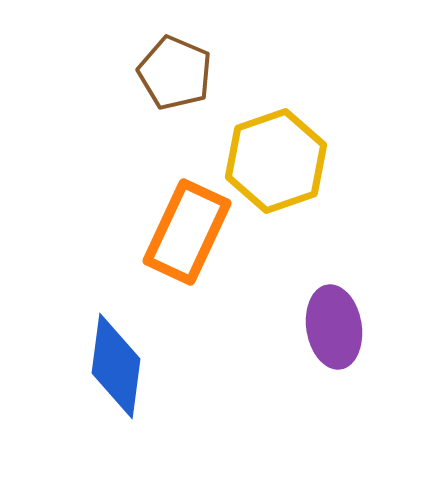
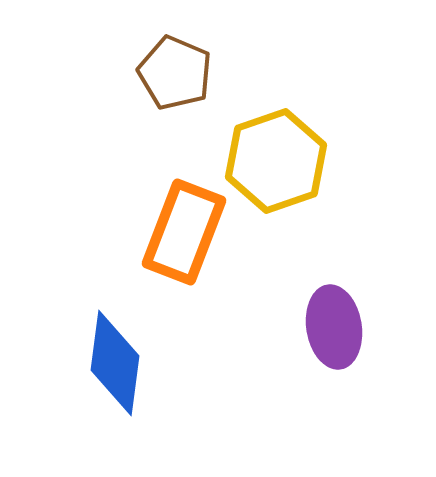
orange rectangle: moved 3 px left; rotated 4 degrees counterclockwise
blue diamond: moved 1 px left, 3 px up
